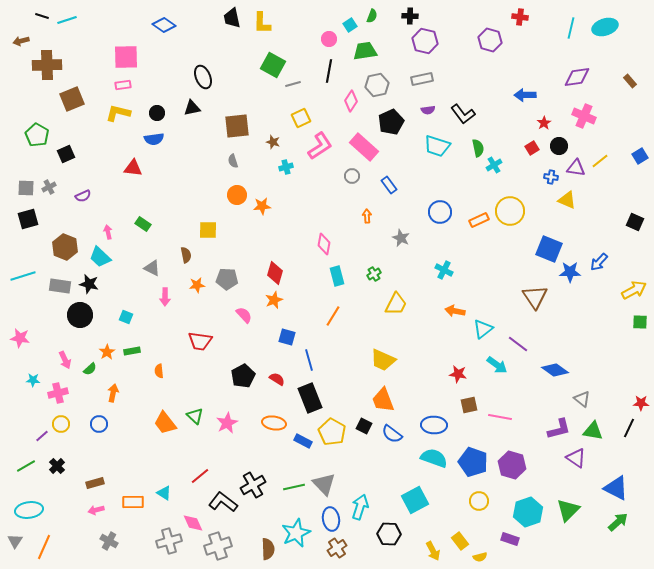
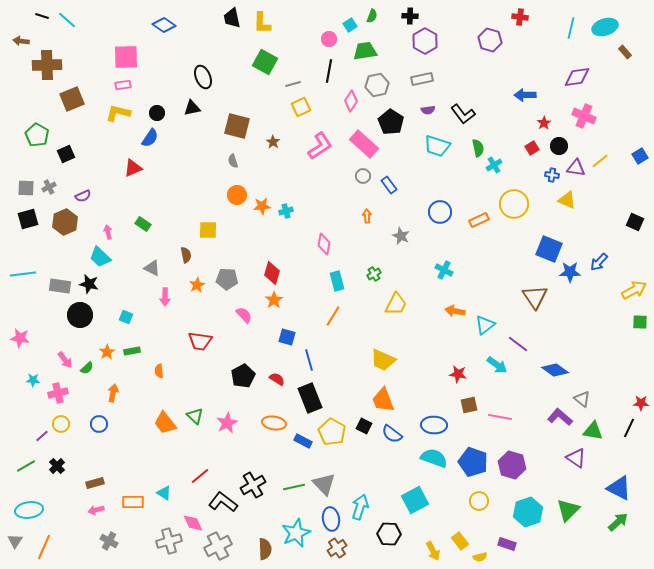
cyan line at (67, 20): rotated 60 degrees clockwise
brown arrow at (21, 41): rotated 21 degrees clockwise
purple hexagon at (425, 41): rotated 15 degrees clockwise
green square at (273, 65): moved 8 px left, 3 px up
brown rectangle at (630, 81): moved 5 px left, 29 px up
yellow square at (301, 118): moved 11 px up
black pentagon at (391, 122): rotated 15 degrees counterclockwise
brown square at (237, 126): rotated 20 degrees clockwise
blue semicircle at (154, 139): moved 4 px left, 1 px up; rotated 48 degrees counterclockwise
brown star at (273, 142): rotated 16 degrees clockwise
pink rectangle at (364, 147): moved 3 px up
cyan cross at (286, 167): moved 44 px down
red triangle at (133, 168): rotated 30 degrees counterclockwise
gray circle at (352, 176): moved 11 px right
blue cross at (551, 177): moved 1 px right, 2 px up
yellow circle at (510, 211): moved 4 px right, 7 px up
gray star at (401, 238): moved 2 px up
brown hexagon at (65, 247): moved 25 px up; rotated 15 degrees clockwise
red diamond at (275, 273): moved 3 px left
cyan line at (23, 276): moved 2 px up; rotated 10 degrees clockwise
cyan rectangle at (337, 276): moved 5 px down
orange star at (197, 285): rotated 21 degrees counterclockwise
orange star at (274, 300): rotated 12 degrees counterclockwise
cyan triangle at (483, 329): moved 2 px right, 4 px up
pink arrow at (65, 360): rotated 12 degrees counterclockwise
green semicircle at (90, 369): moved 3 px left, 1 px up
purple L-shape at (559, 429): moved 1 px right, 12 px up; rotated 125 degrees counterclockwise
blue triangle at (616, 488): moved 3 px right
purple rectangle at (510, 539): moved 3 px left, 5 px down
gray cross at (218, 546): rotated 8 degrees counterclockwise
brown semicircle at (268, 549): moved 3 px left
